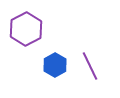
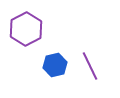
blue hexagon: rotated 15 degrees clockwise
